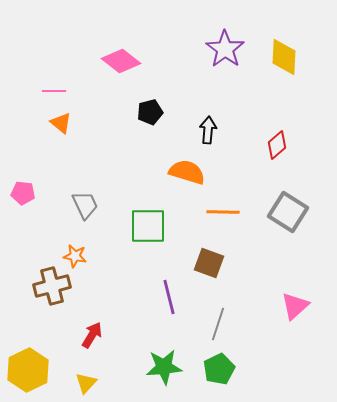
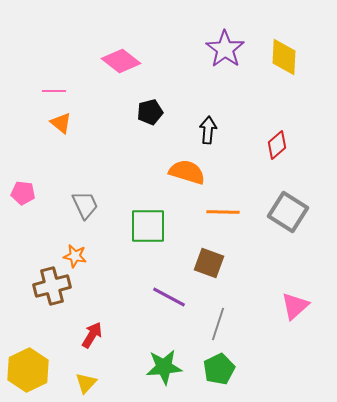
purple line: rotated 48 degrees counterclockwise
